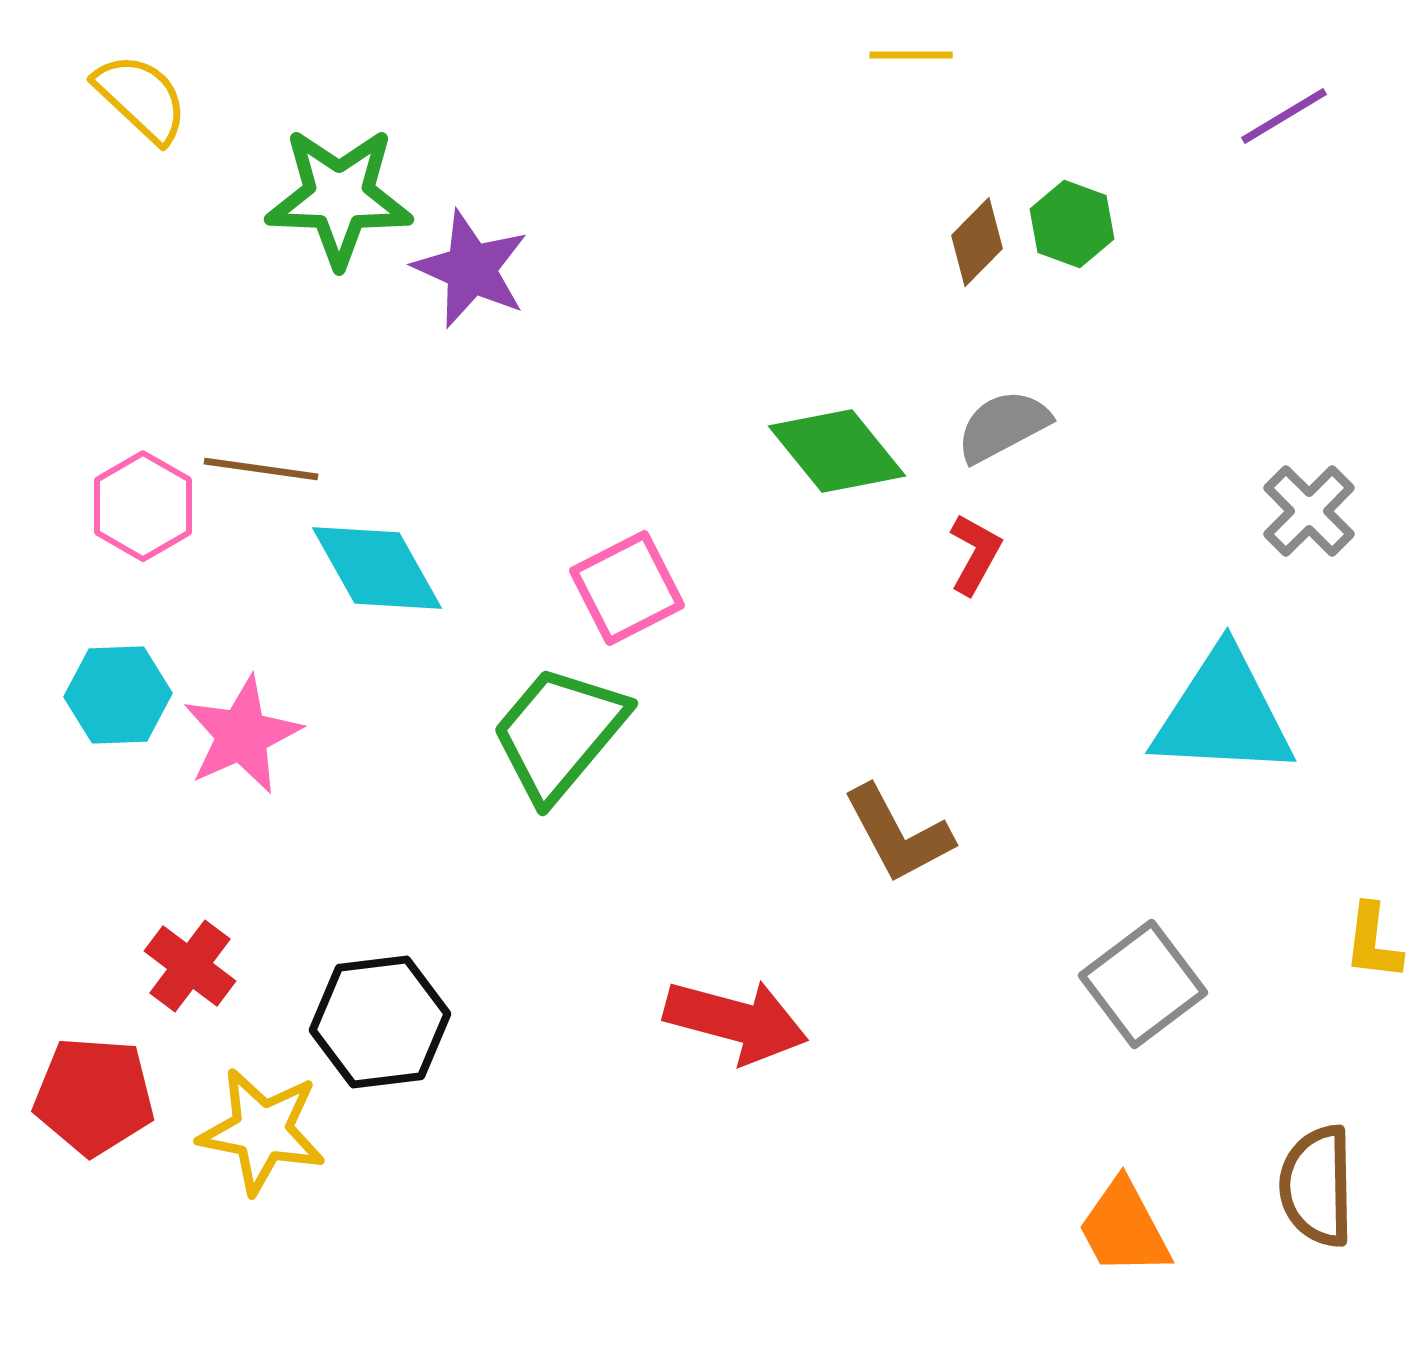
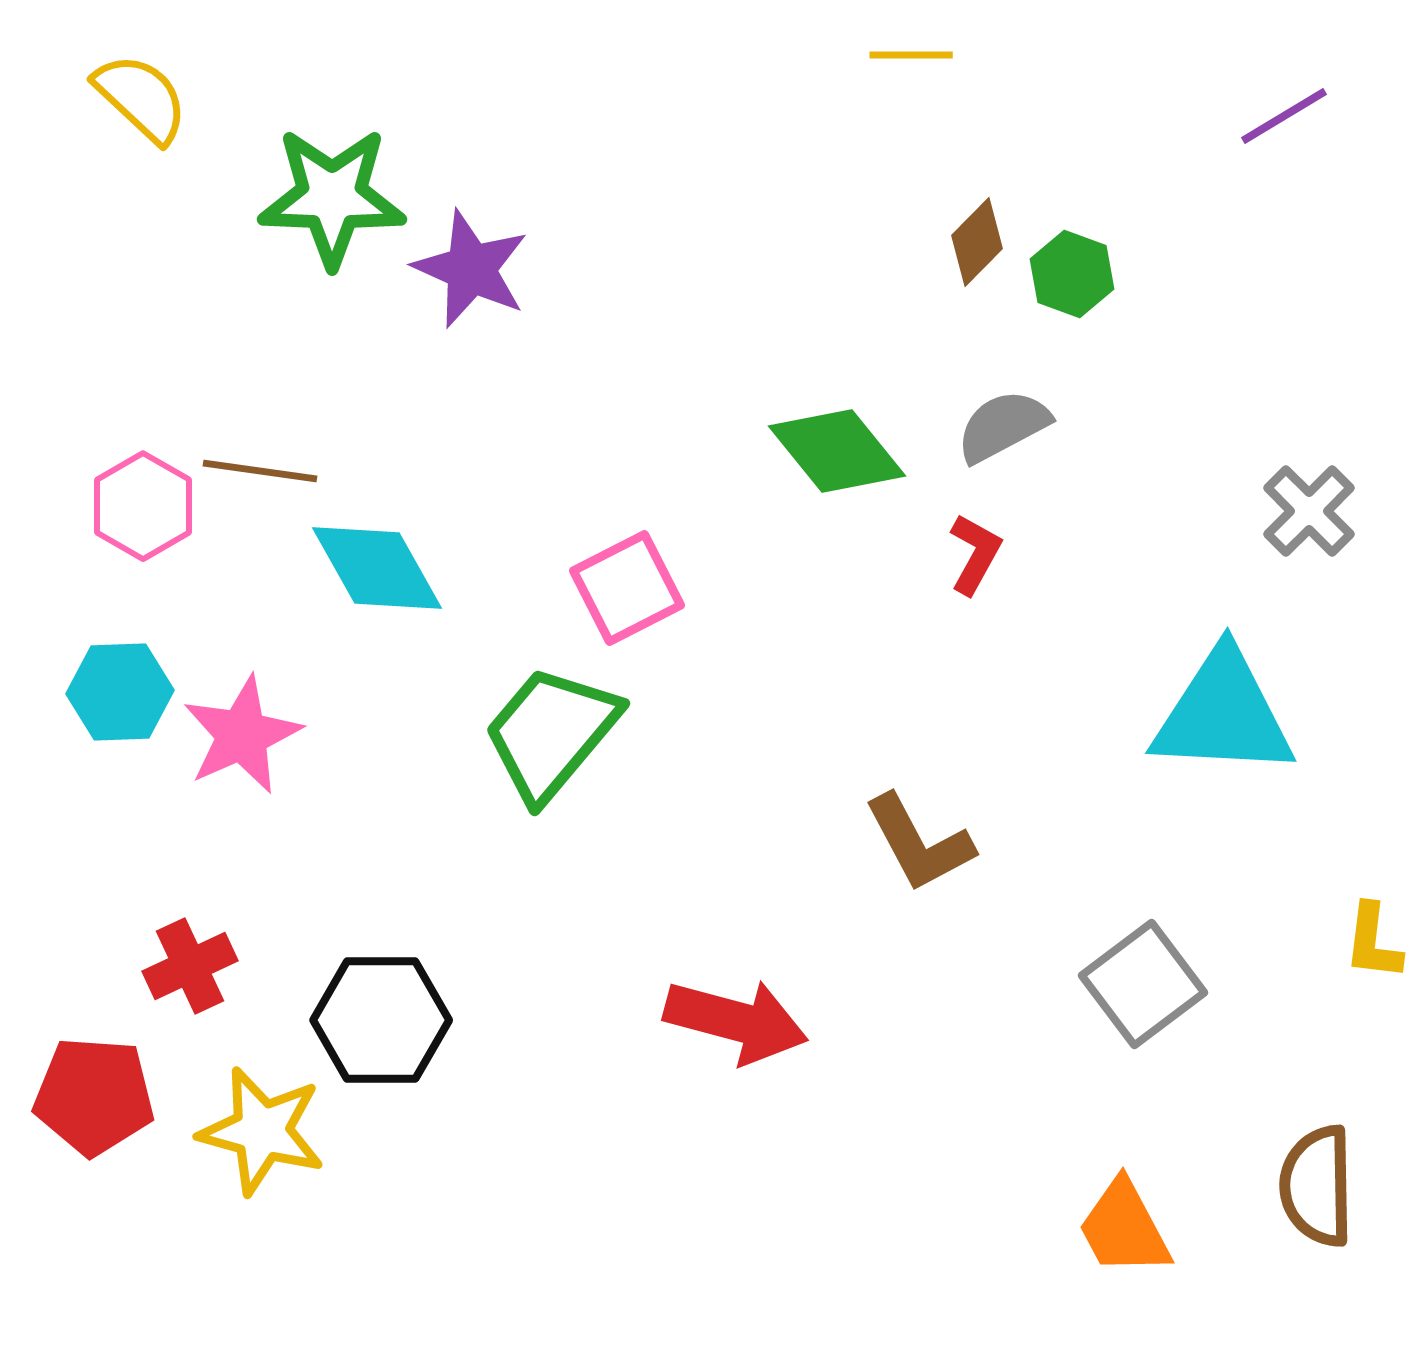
green star: moved 7 px left
green hexagon: moved 50 px down
brown line: moved 1 px left, 2 px down
cyan hexagon: moved 2 px right, 3 px up
green trapezoid: moved 8 px left
brown L-shape: moved 21 px right, 9 px down
red cross: rotated 28 degrees clockwise
black hexagon: moved 1 px right, 2 px up; rotated 7 degrees clockwise
yellow star: rotated 4 degrees clockwise
